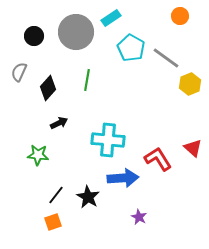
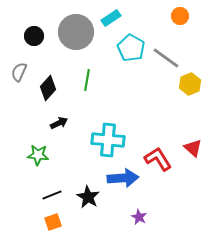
black line: moved 4 px left; rotated 30 degrees clockwise
